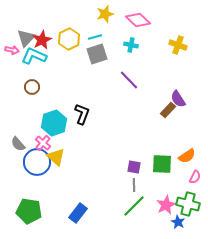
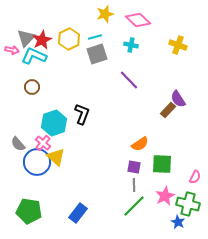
orange semicircle: moved 47 px left, 12 px up
pink star: moved 1 px left, 9 px up
